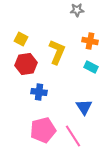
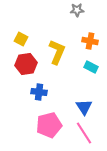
pink pentagon: moved 6 px right, 5 px up
pink line: moved 11 px right, 3 px up
